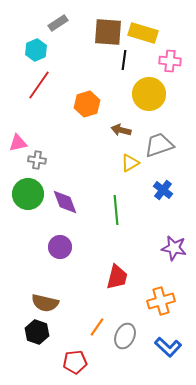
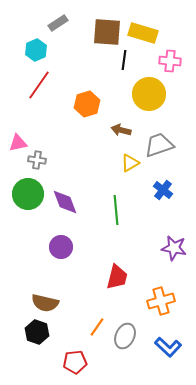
brown square: moved 1 px left
purple circle: moved 1 px right
